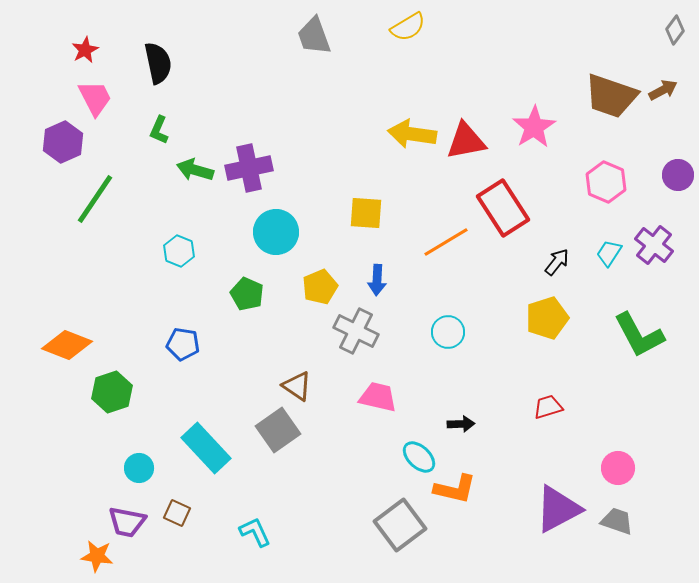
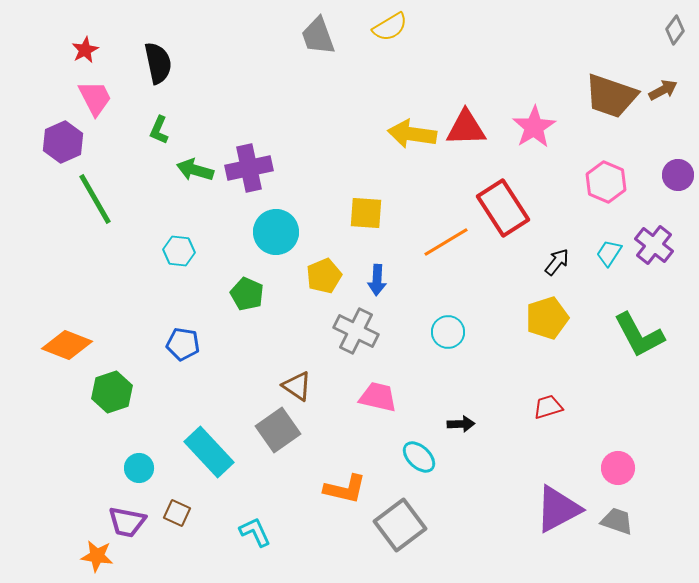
yellow semicircle at (408, 27): moved 18 px left
gray trapezoid at (314, 36): moved 4 px right
red triangle at (466, 141): moved 13 px up; rotated 9 degrees clockwise
green line at (95, 199): rotated 64 degrees counterclockwise
cyan hexagon at (179, 251): rotated 16 degrees counterclockwise
yellow pentagon at (320, 287): moved 4 px right, 11 px up
cyan rectangle at (206, 448): moved 3 px right, 4 px down
orange L-shape at (455, 489): moved 110 px left
